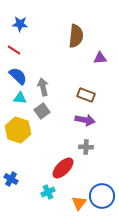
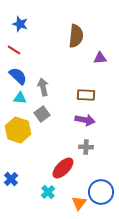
blue star: rotated 14 degrees clockwise
brown rectangle: rotated 18 degrees counterclockwise
gray square: moved 3 px down
blue cross: rotated 16 degrees clockwise
cyan cross: rotated 16 degrees counterclockwise
blue circle: moved 1 px left, 4 px up
